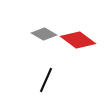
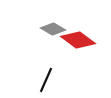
gray diamond: moved 9 px right, 5 px up
